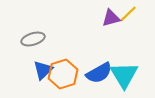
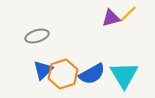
gray ellipse: moved 4 px right, 3 px up
blue semicircle: moved 7 px left, 1 px down
